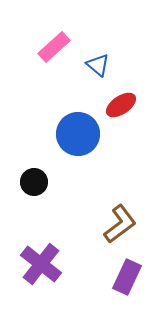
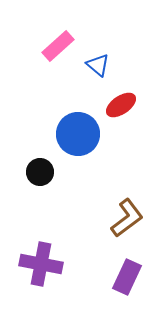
pink rectangle: moved 4 px right, 1 px up
black circle: moved 6 px right, 10 px up
brown L-shape: moved 7 px right, 6 px up
purple cross: rotated 27 degrees counterclockwise
